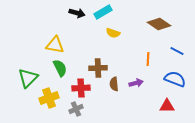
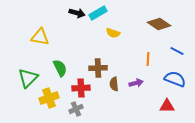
cyan rectangle: moved 5 px left, 1 px down
yellow triangle: moved 15 px left, 8 px up
